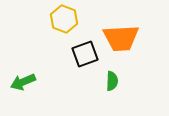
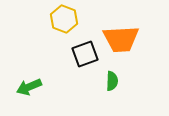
orange trapezoid: moved 1 px down
green arrow: moved 6 px right, 5 px down
